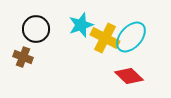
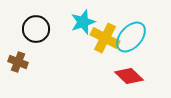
cyan star: moved 2 px right, 3 px up
brown cross: moved 5 px left, 5 px down
